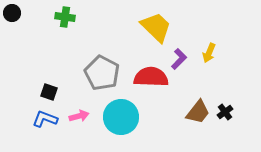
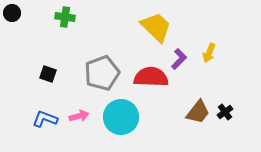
gray pentagon: rotated 24 degrees clockwise
black square: moved 1 px left, 18 px up
